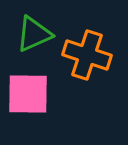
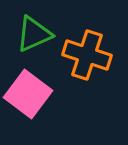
pink square: rotated 36 degrees clockwise
